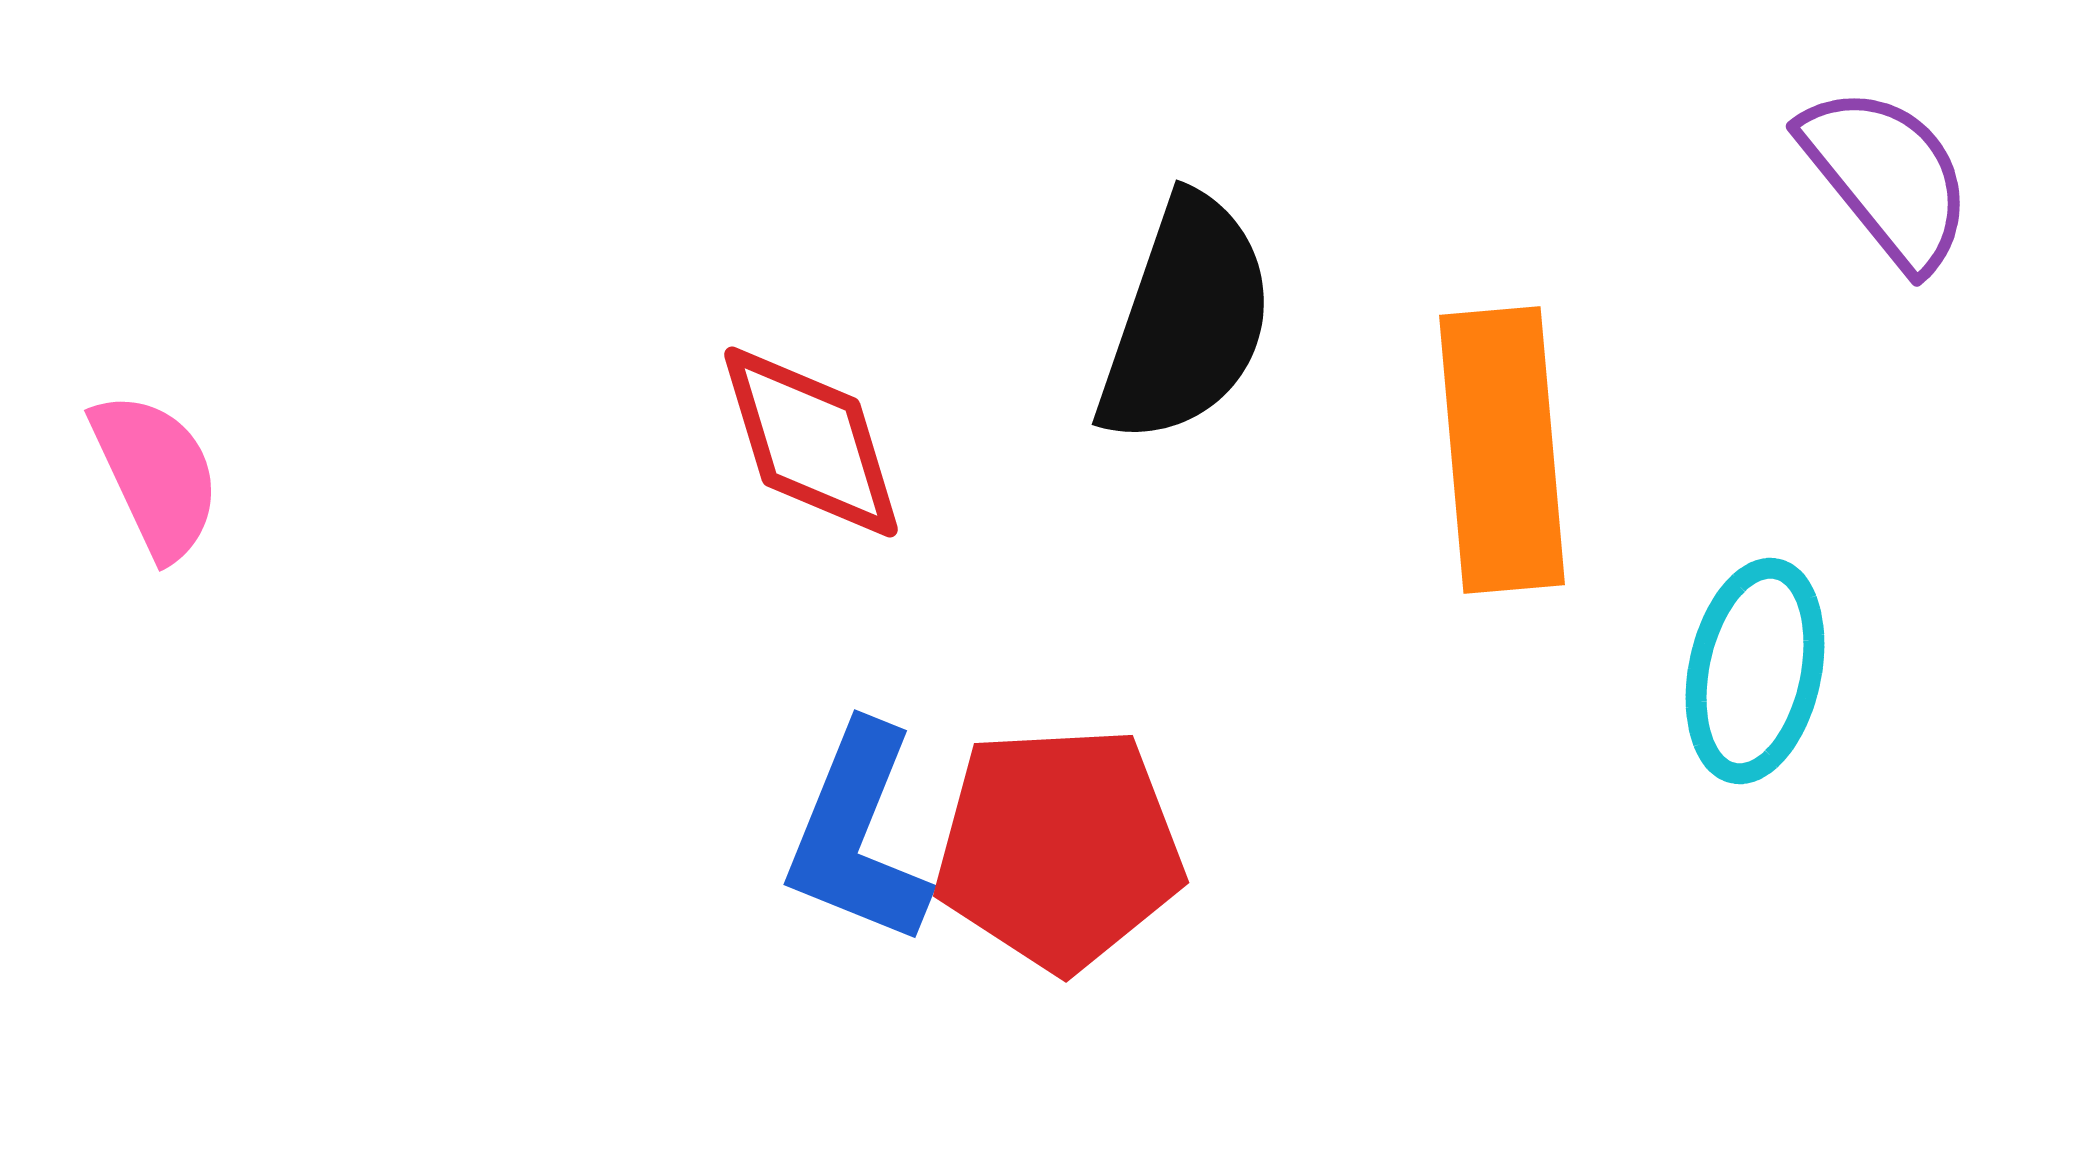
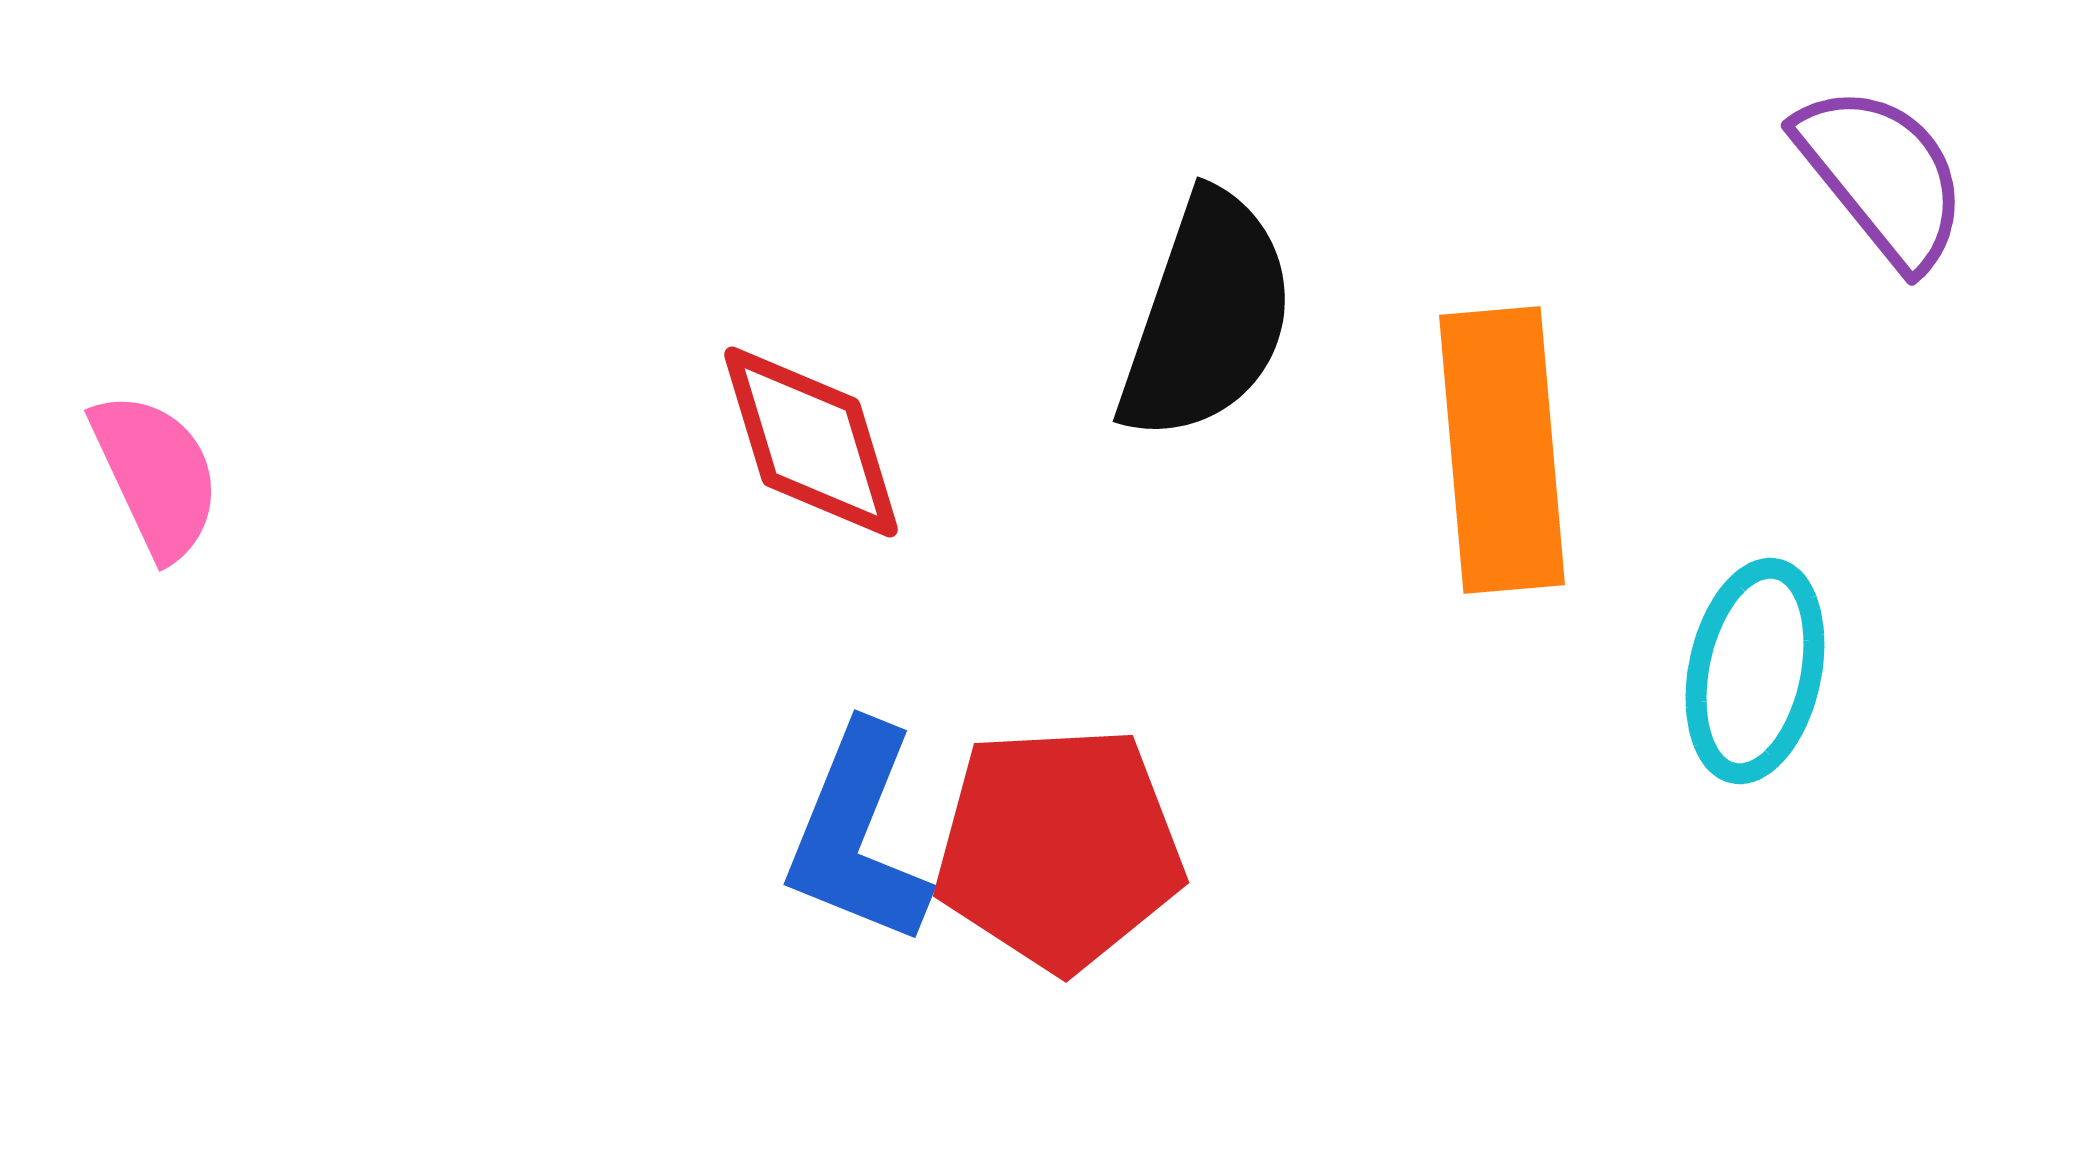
purple semicircle: moved 5 px left, 1 px up
black semicircle: moved 21 px right, 3 px up
